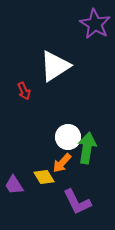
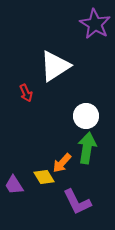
red arrow: moved 2 px right, 2 px down
white circle: moved 18 px right, 21 px up
